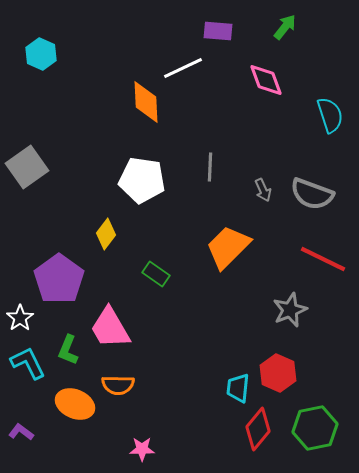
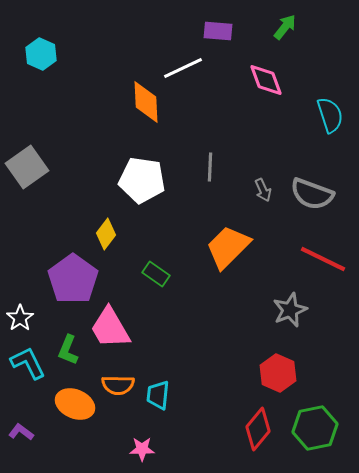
purple pentagon: moved 14 px right
cyan trapezoid: moved 80 px left, 7 px down
